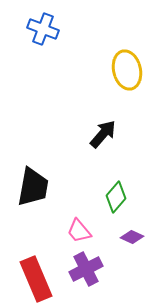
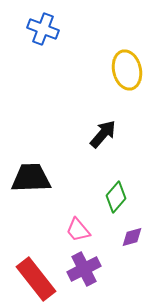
black trapezoid: moved 2 px left, 9 px up; rotated 102 degrees counterclockwise
pink trapezoid: moved 1 px left, 1 px up
purple diamond: rotated 40 degrees counterclockwise
purple cross: moved 2 px left
red rectangle: rotated 15 degrees counterclockwise
